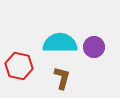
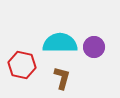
red hexagon: moved 3 px right, 1 px up
